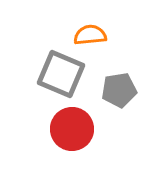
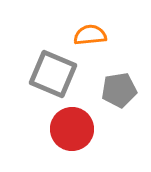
gray square: moved 8 px left
